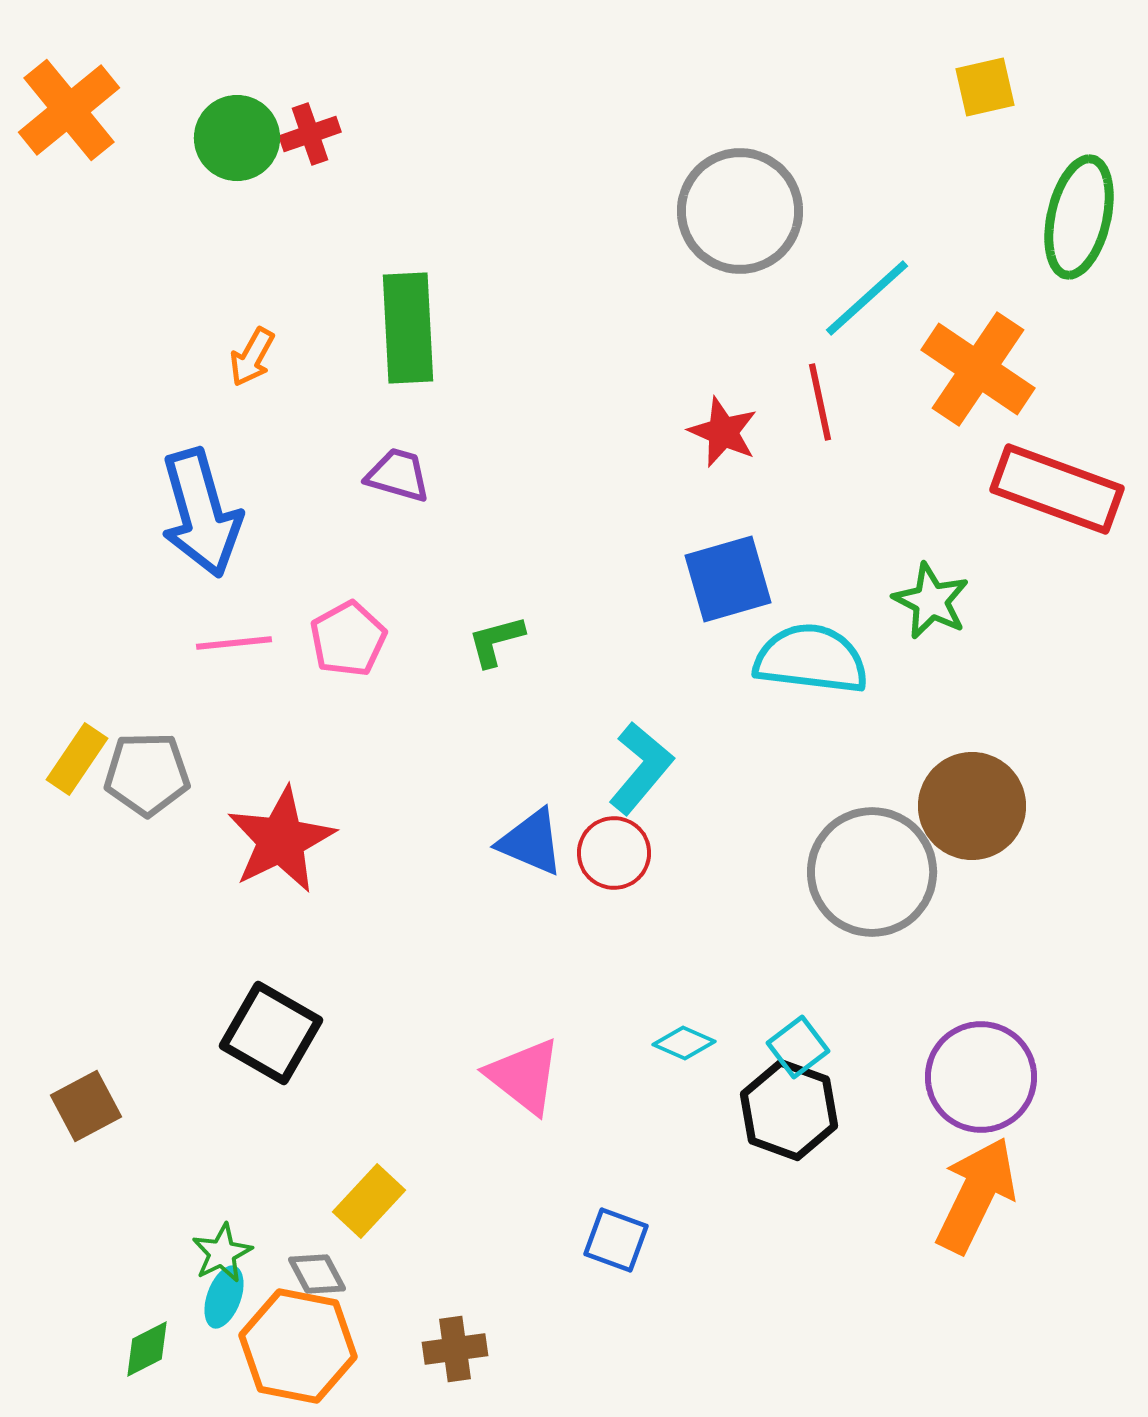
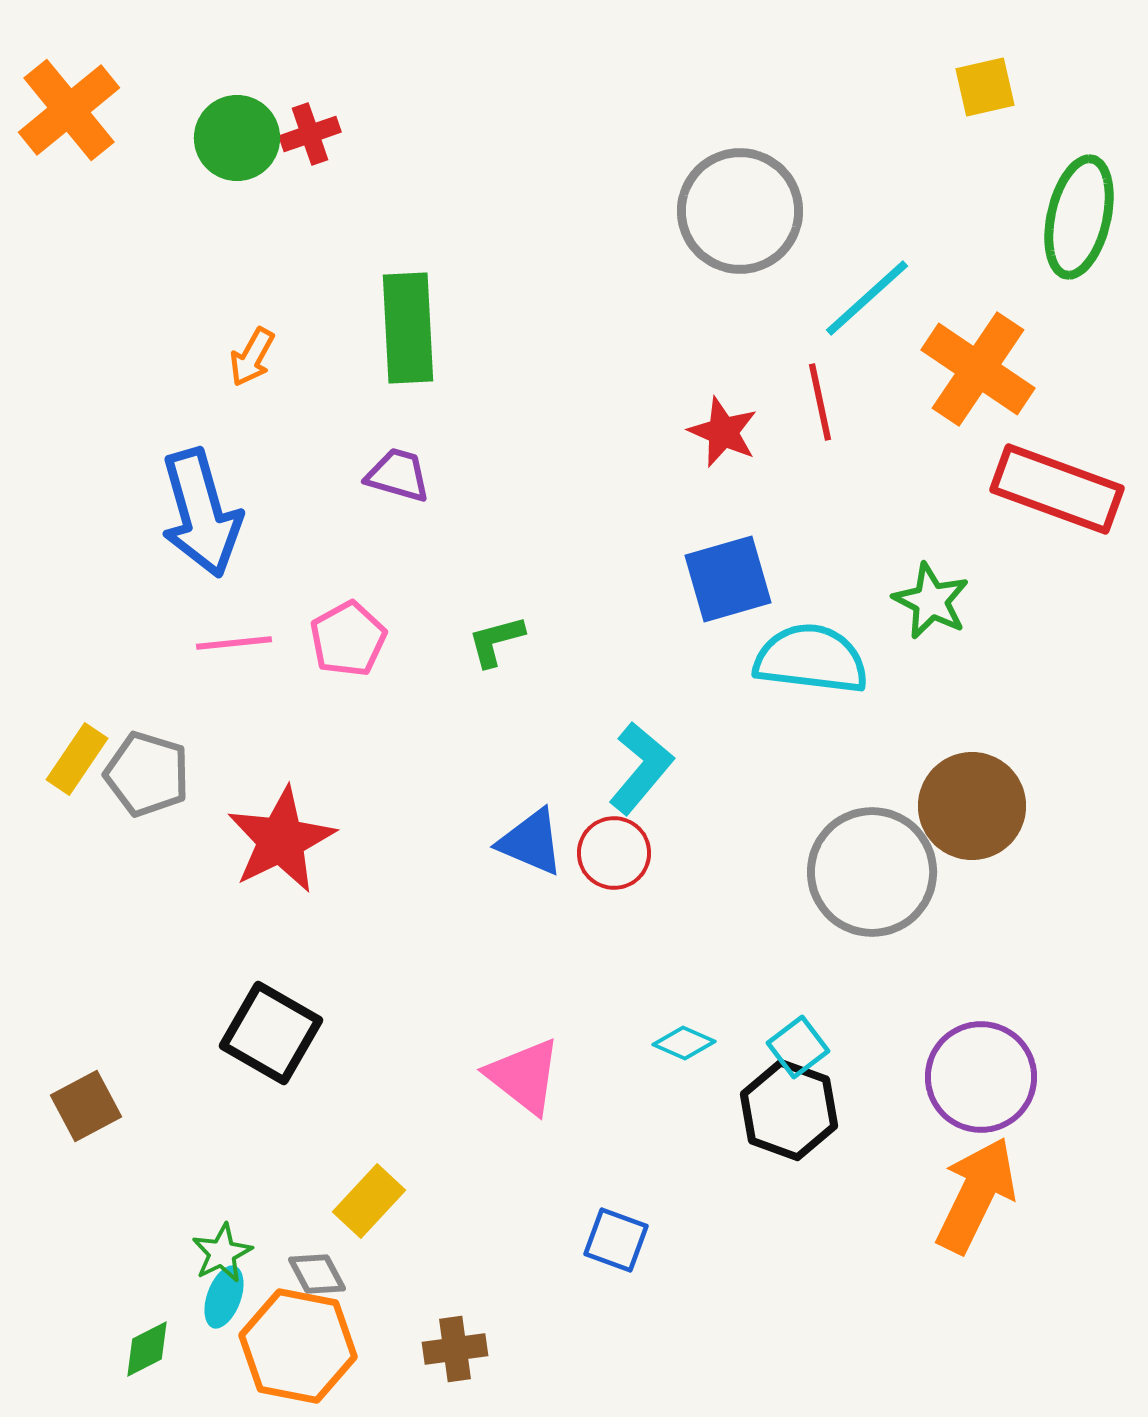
gray pentagon at (147, 774): rotated 18 degrees clockwise
